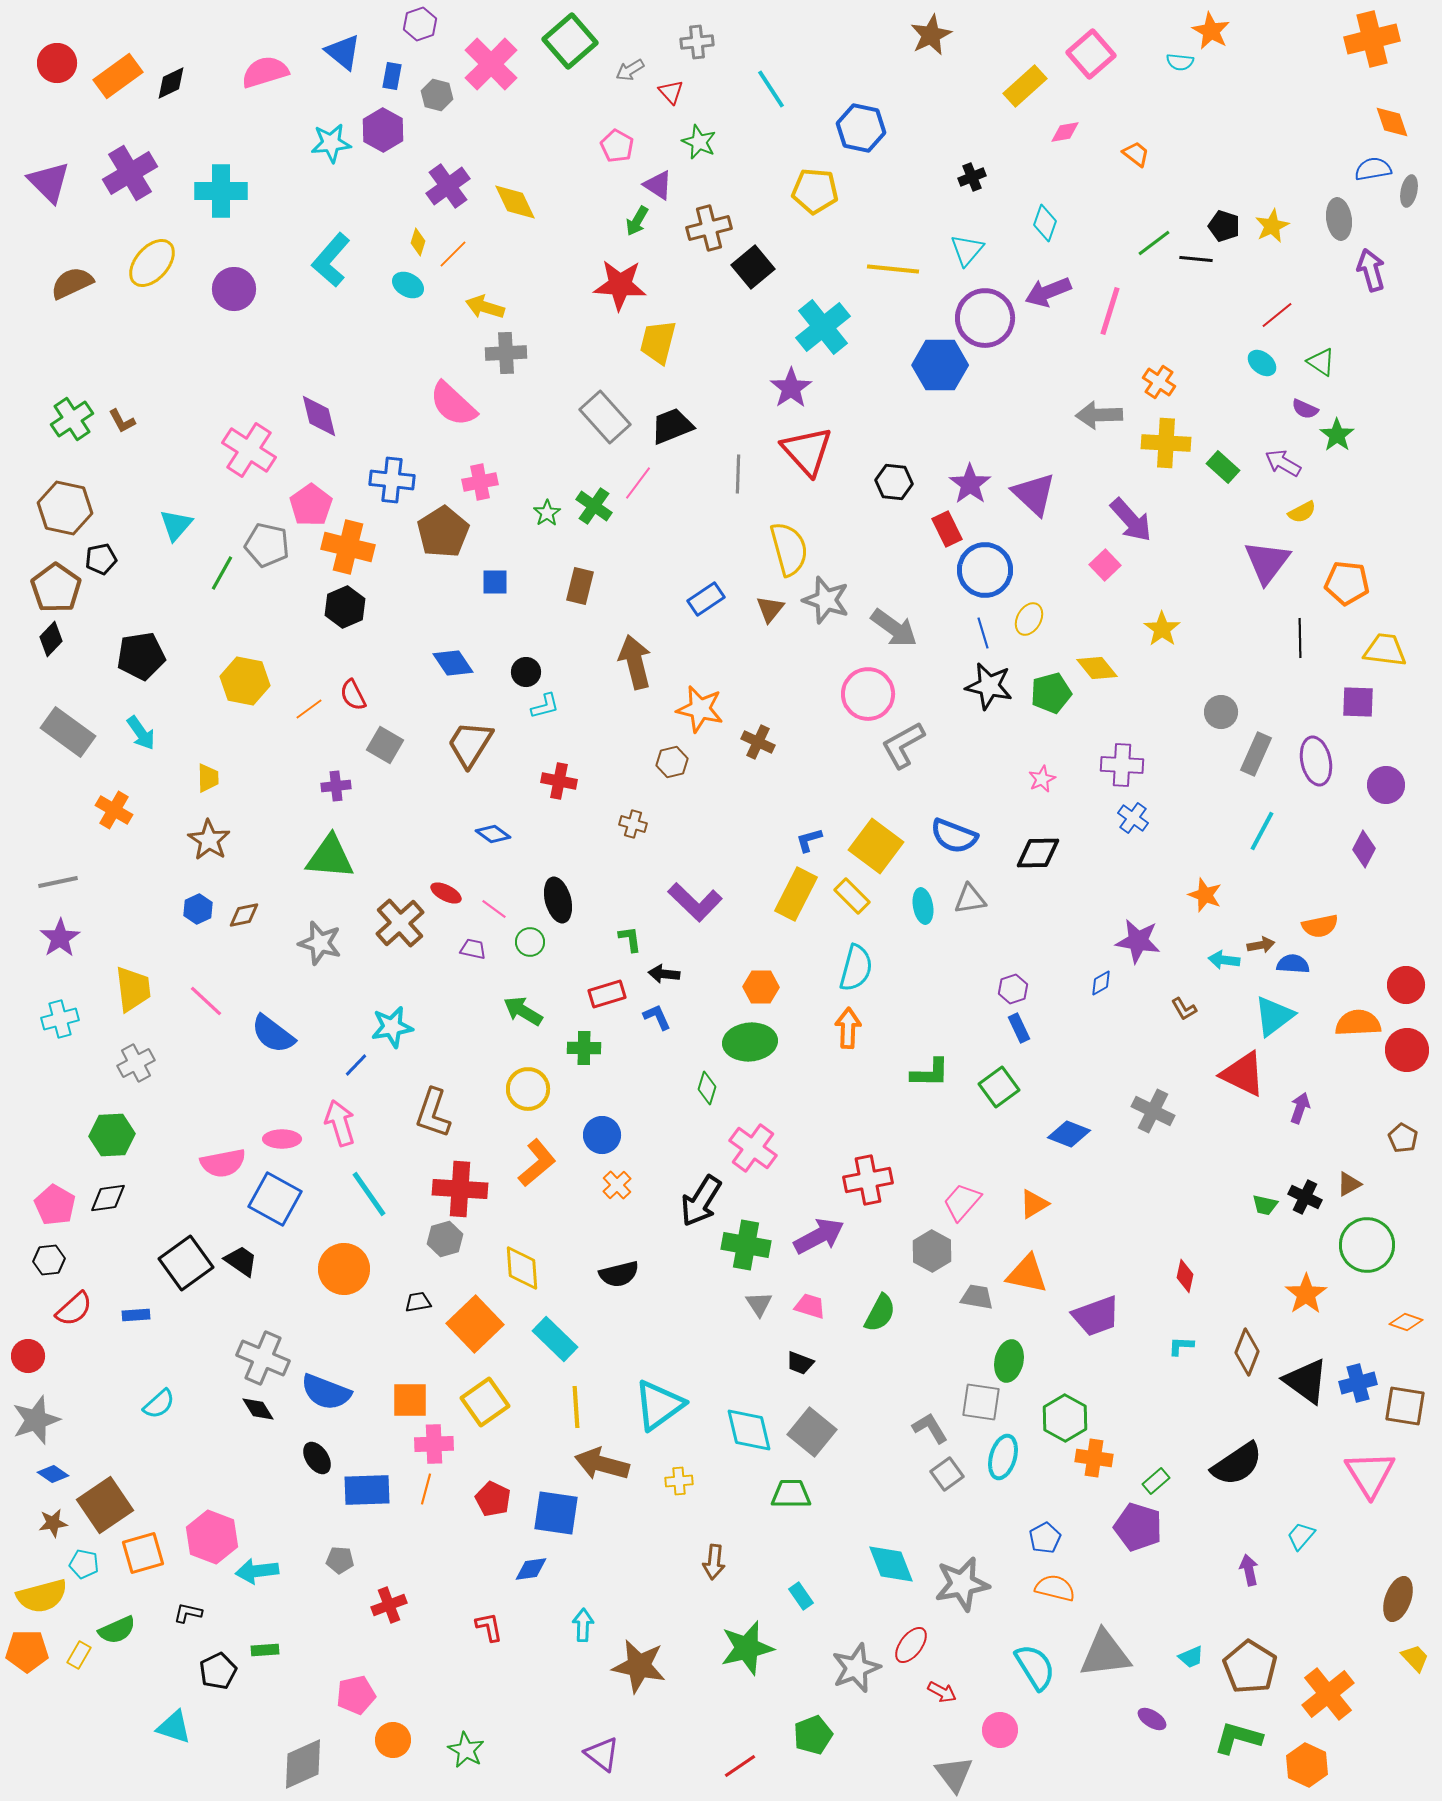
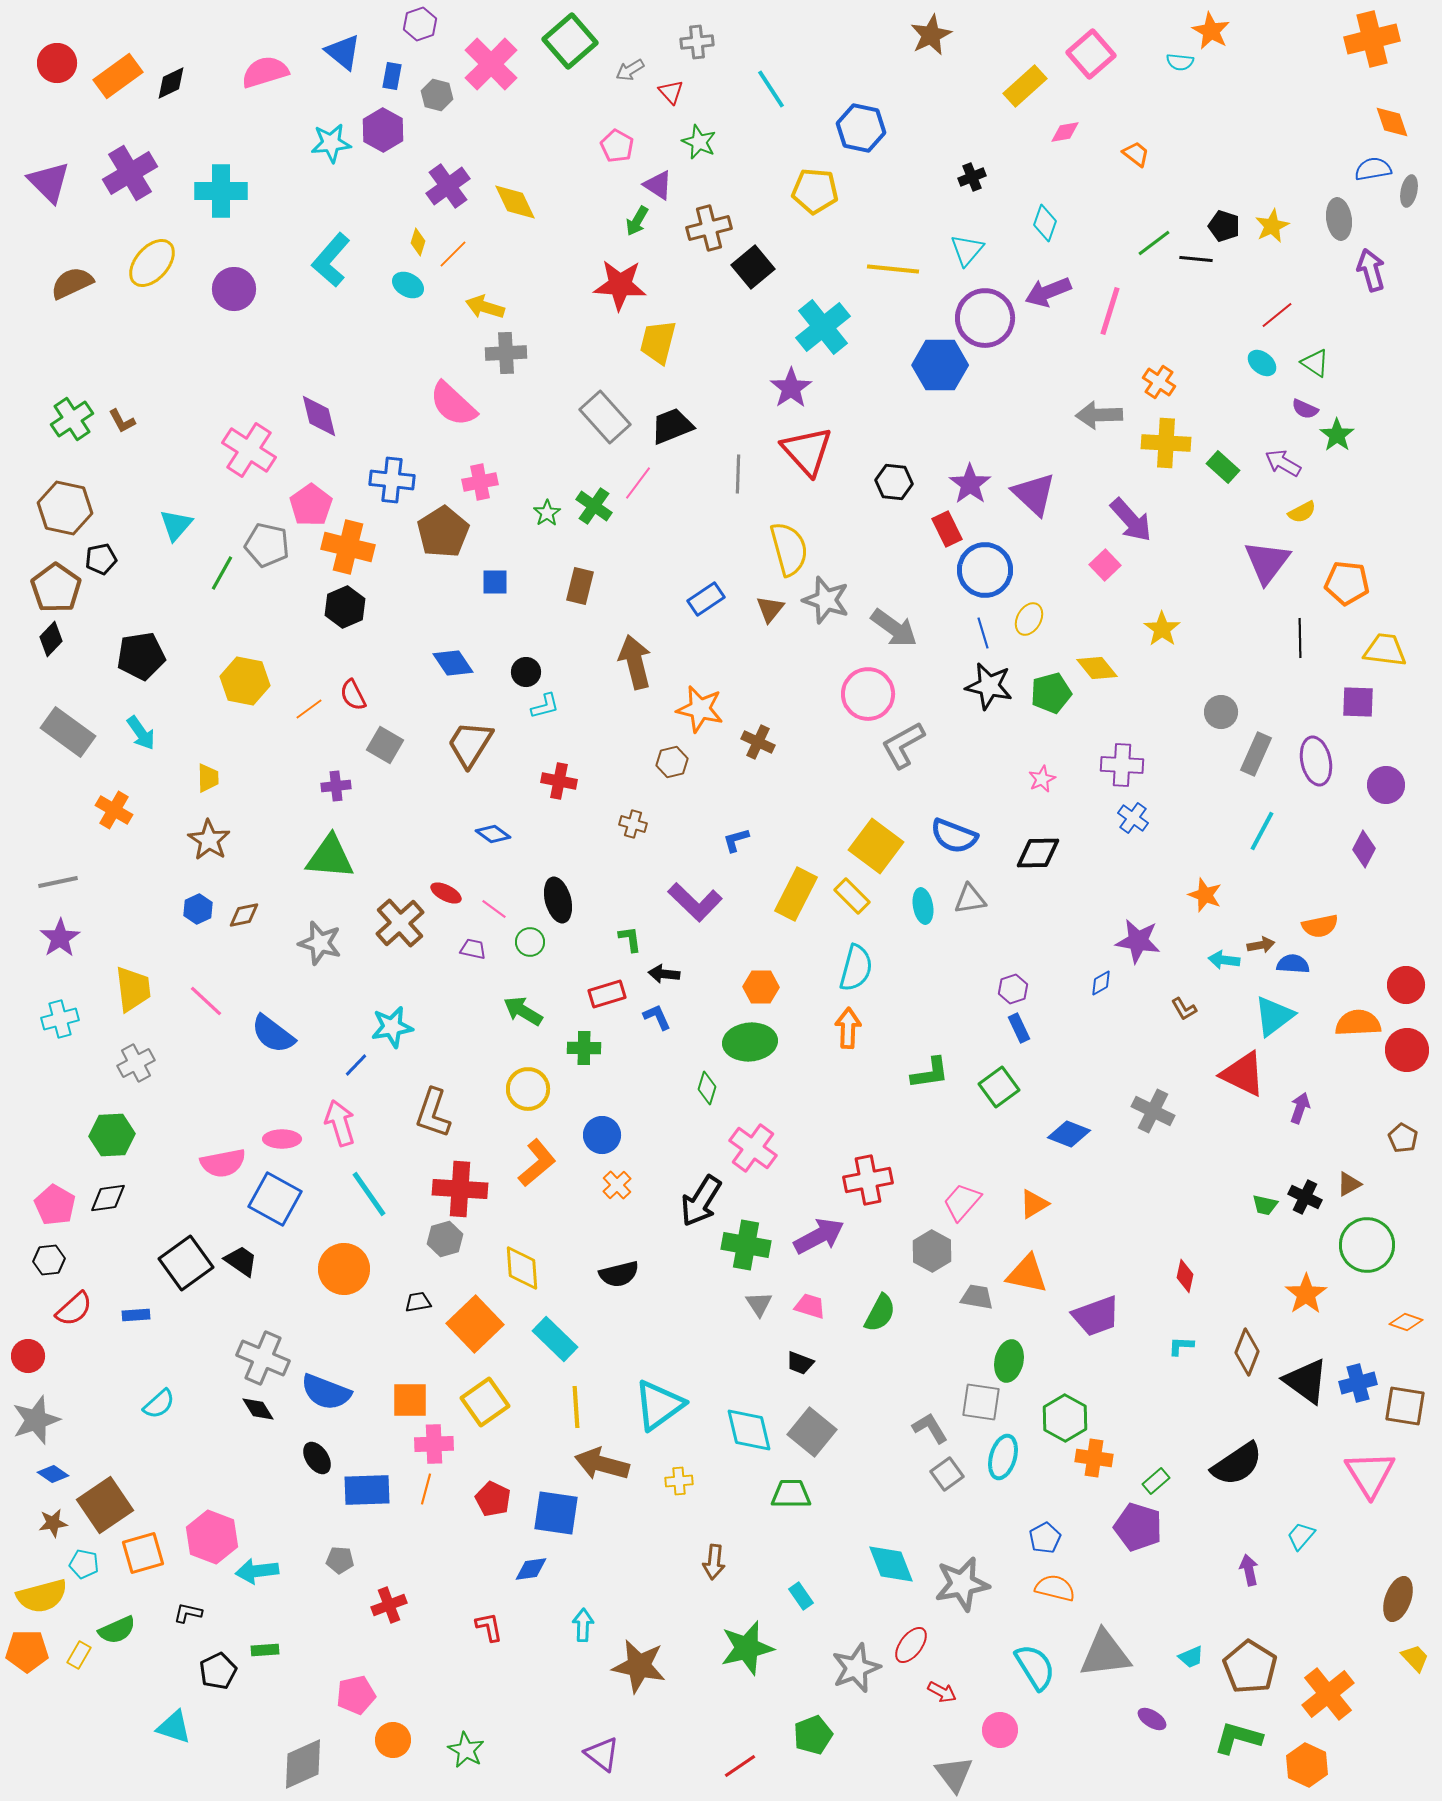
green triangle at (1321, 362): moved 6 px left, 1 px down
blue L-shape at (809, 840): moved 73 px left
green L-shape at (930, 1073): rotated 9 degrees counterclockwise
